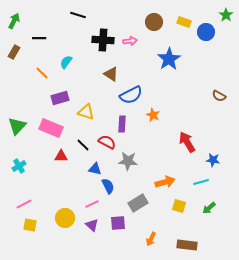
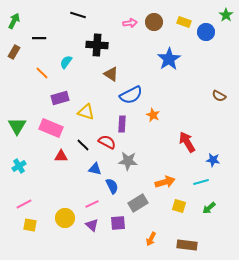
black cross at (103, 40): moved 6 px left, 5 px down
pink arrow at (130, 41): moved 18 px up
green triangle at (17, 126): rotated 12 degrees counterclockwise
blue semicircle at (108, 186): moved 4 px right
